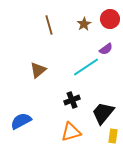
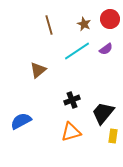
brown star: rotated 16 degrees counterclockwise
cyan line: moved 9 px left, 16 px up
